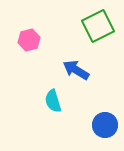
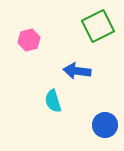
blue arrow: moved 1 px right, 1 px down; rotated 24 degrees counterclockwise
